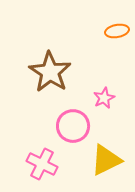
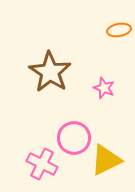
orange ellipse: moved 2 px right, 1 px up
pink star: moved 10 px up; rotated 25 degrees counterclockwise
pink circle: moved 1 px right, 12 px down
